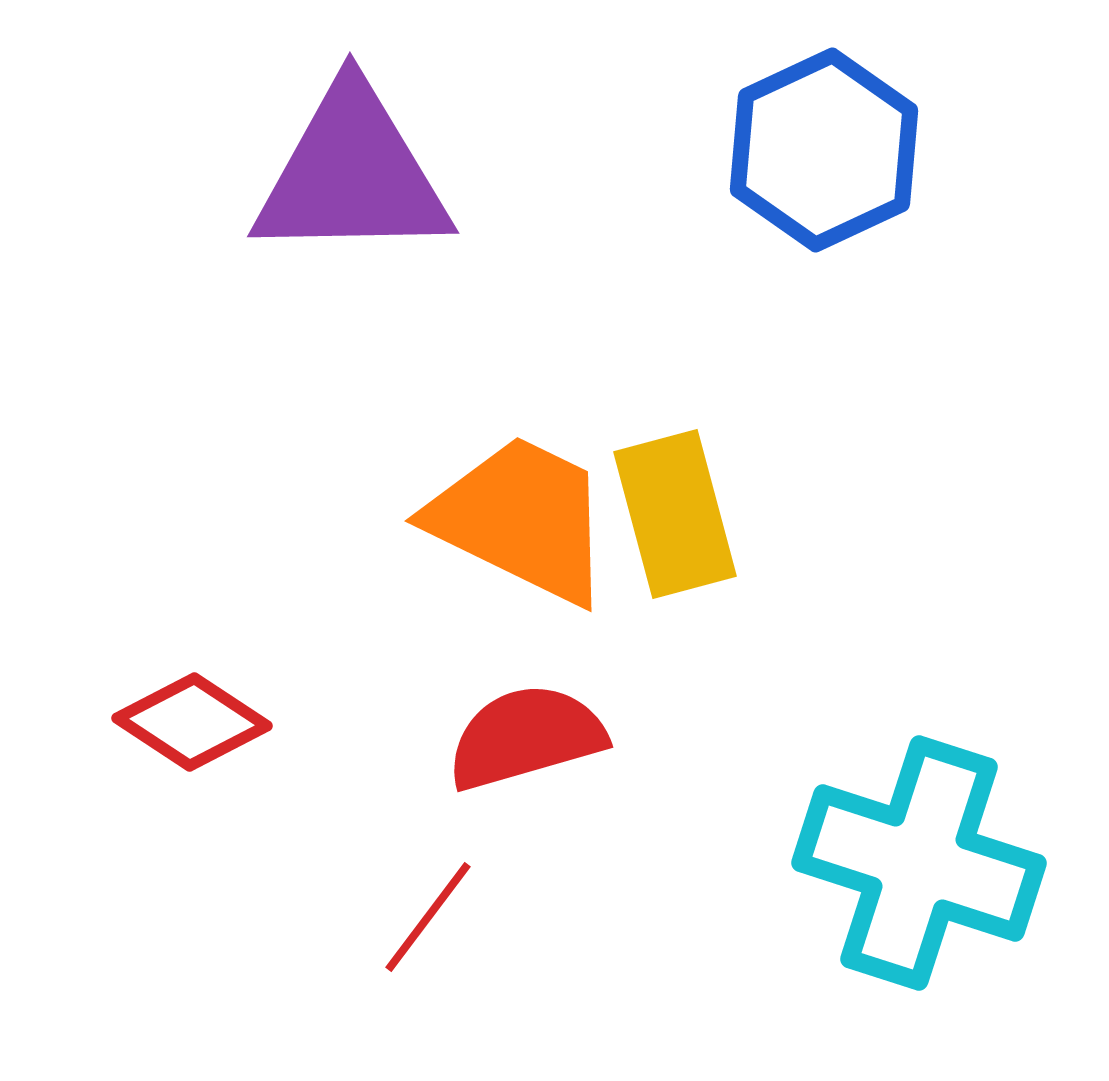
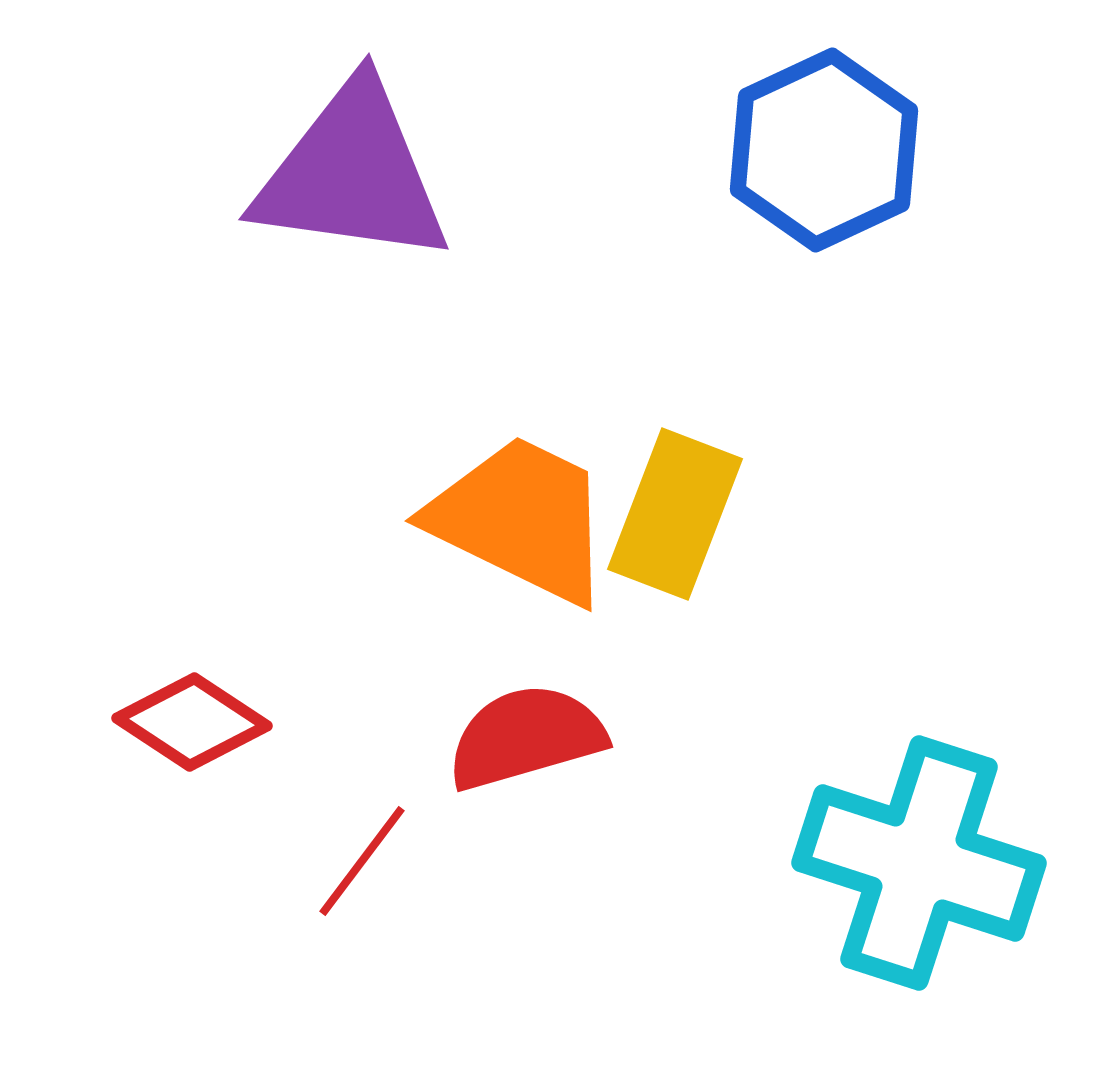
purple triangle: rotated 9 degrees clockwise
yellow rectangle: rotated 36 degrees clockwise
red line: moved 66 px left, 56 px up
